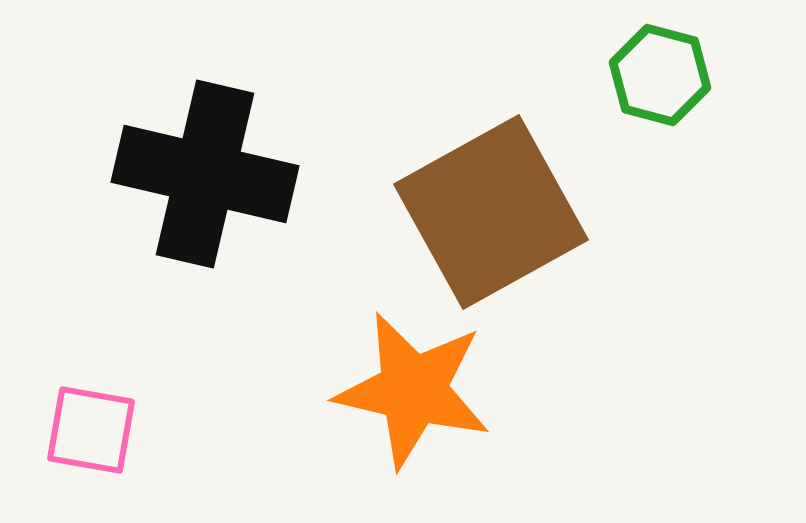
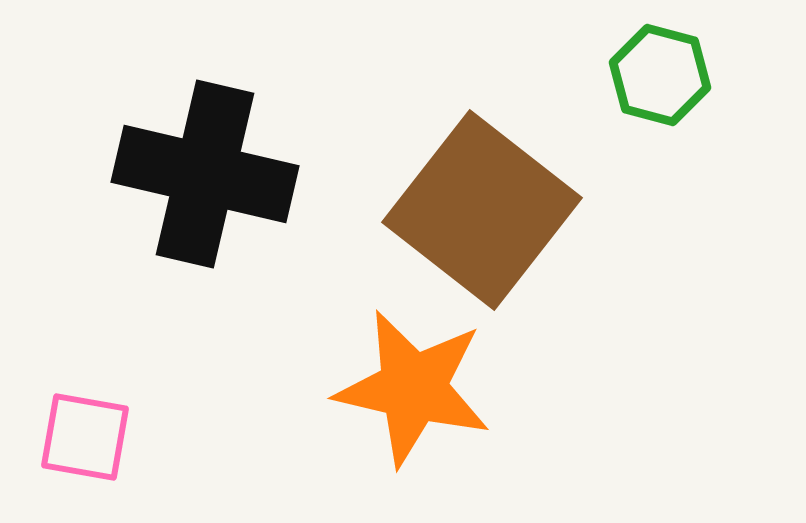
brown square: moved 9 px left, 2 px up; rotated 23 degrees counterclockwise
orange star: moved 2 px up
pink square: moved 6 px left, 7 px down
